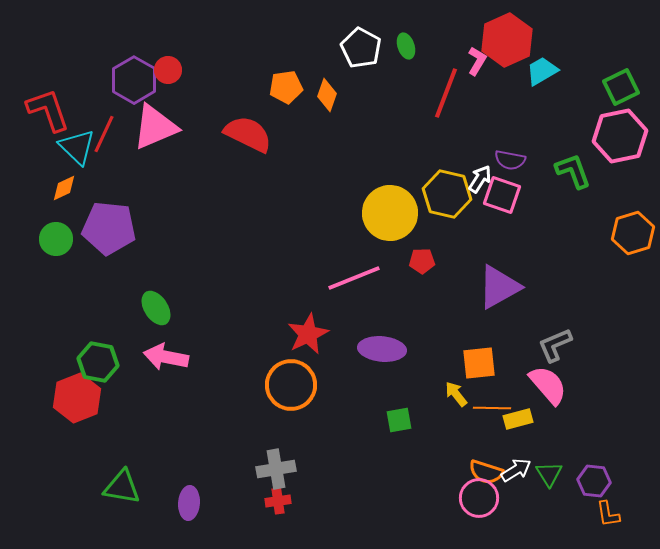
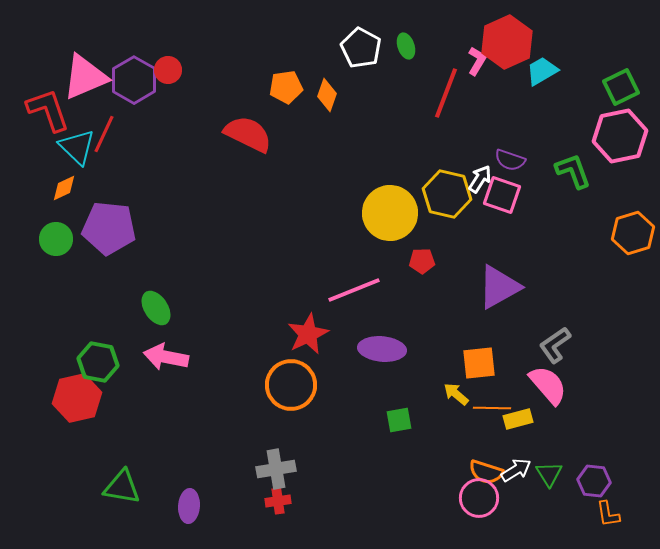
red hexagon at (507, 40): moved 2 px down
pink triangle at (155, 127): moved 70 px left, 50 px up
purple semicircle at (510, 160): rotated 8 degrees clockwise
pink line at (354, 278): moved 12 px down
gray L-shape at (555, 345): rotated 12 degrees counterclockwise
yellow arrow at (456, 394): rotated 12 degrees counterclockwise
red hexagon at (77, 398): rotated 9 degrees clockwise
purple ellipse at (189, 503): moved 3 px down
